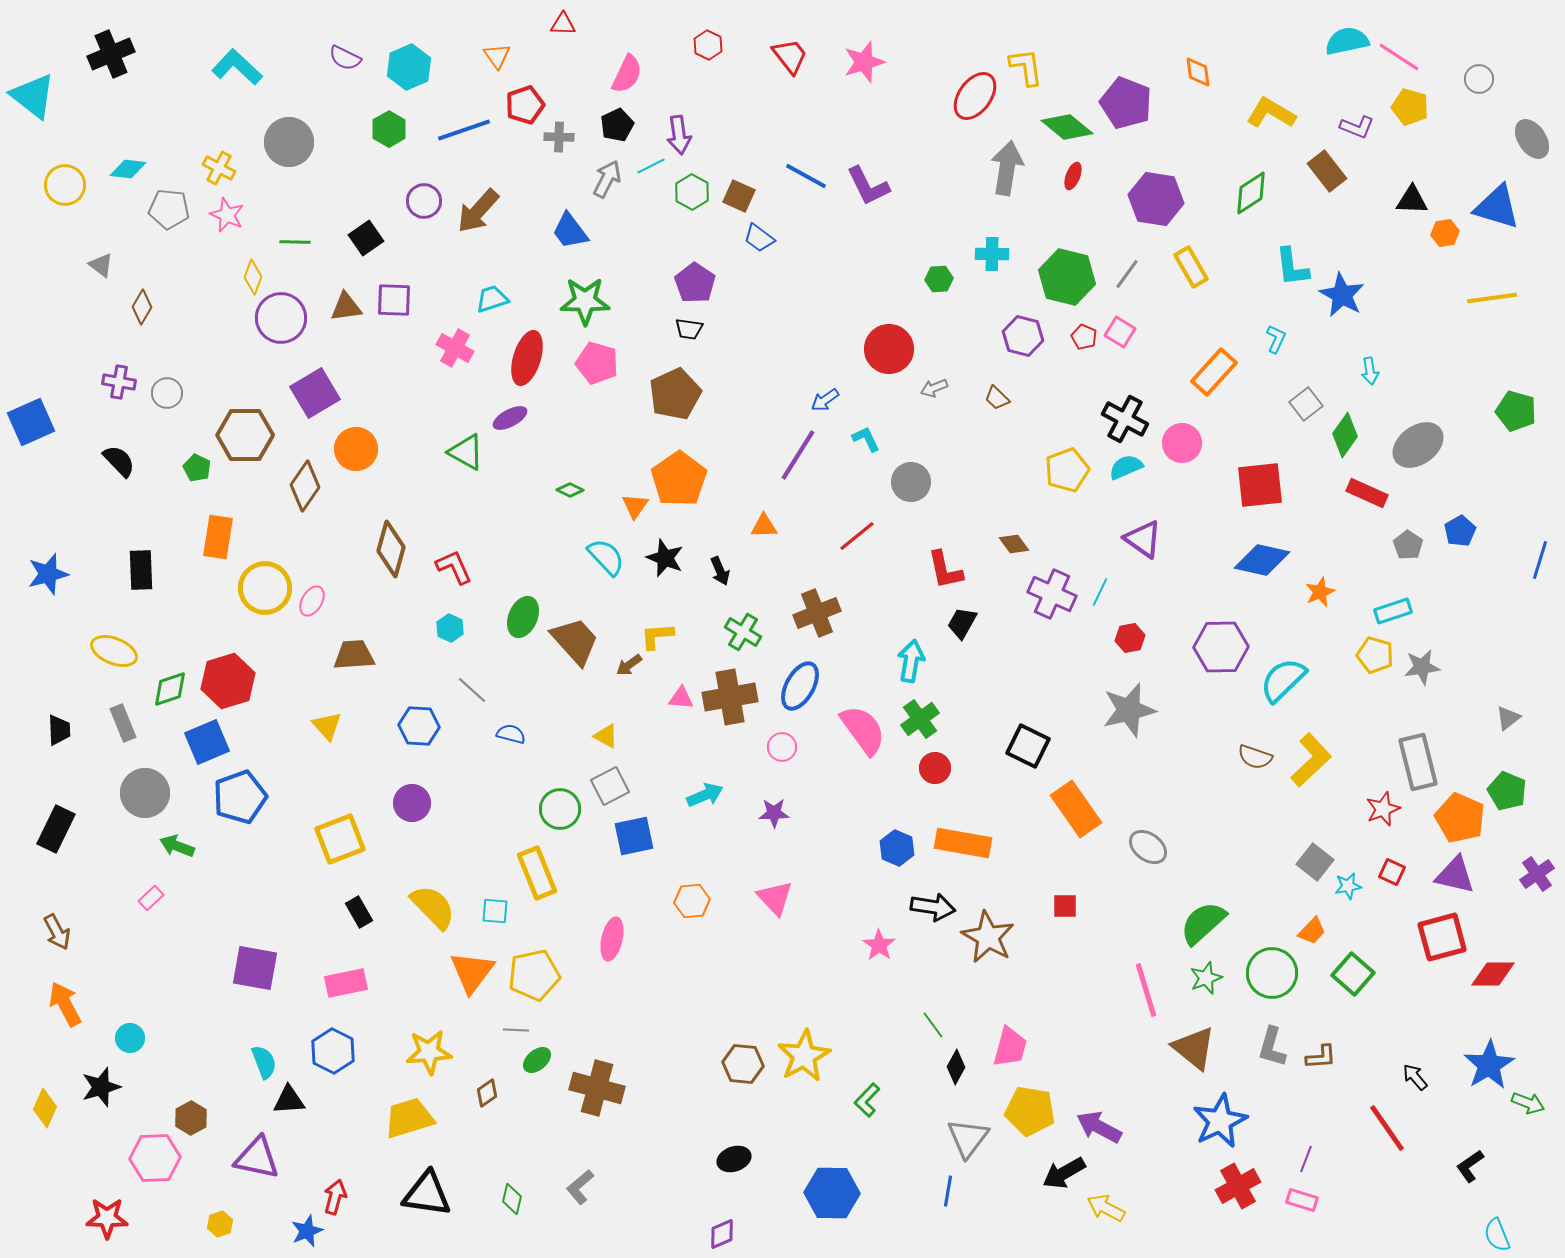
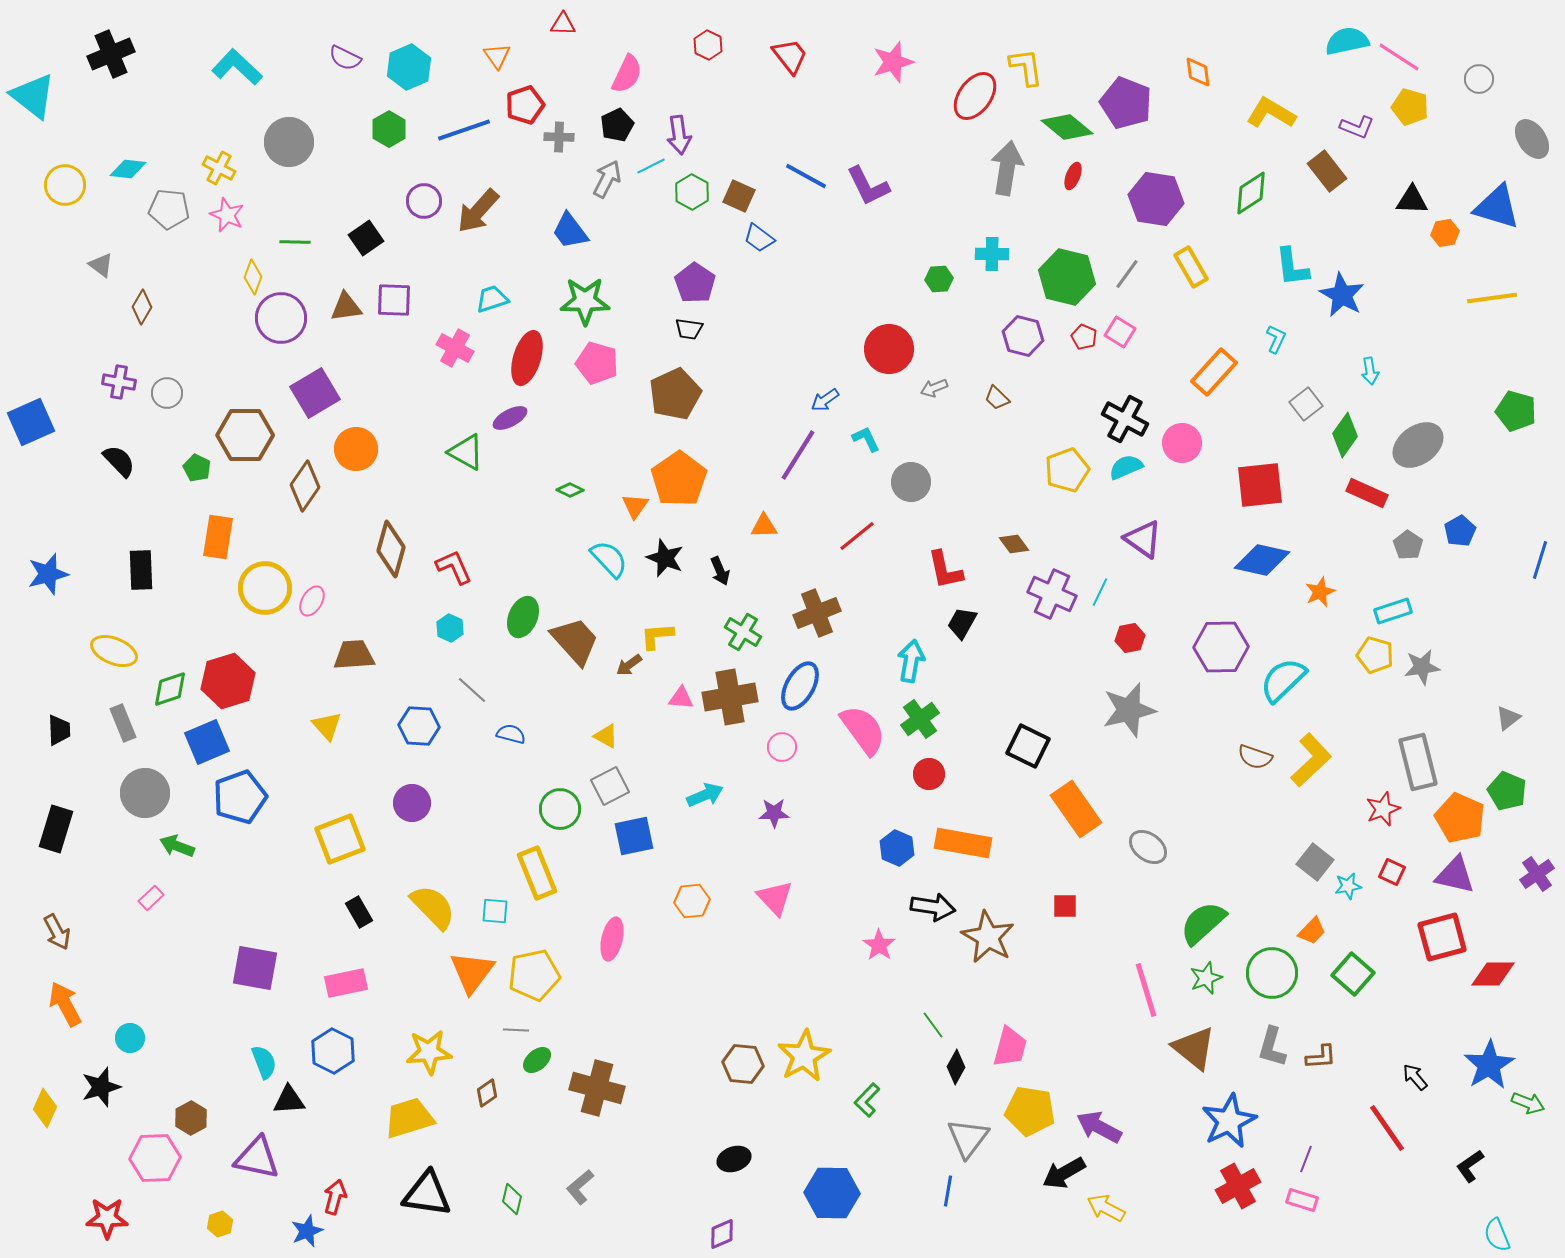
pink star at (864, 62): moved 29 px right
cyan semicircle at (606, 557): moved 3 px right, 2 px down
red circle at (935, 768): moved 6 px left, 6 px down
black rectangle at (56, 829): rotated 9 degrees counterclockwise
blue star at (1220, 1121): moved 9 px right
